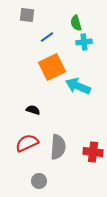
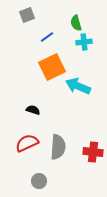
gray square: rotated 28 degrees counterclockwise
